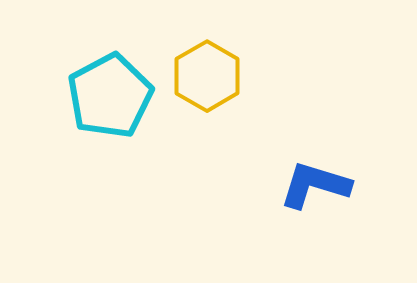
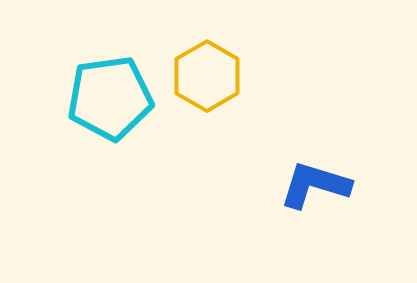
cyan pentagon: moved 2 px down; rotated 20 degrees clockwise
